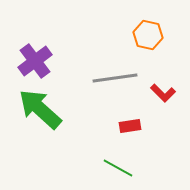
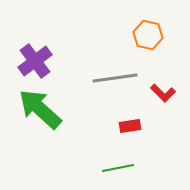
green line: rotated 40 degrees counterclockwise
